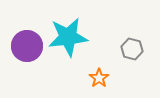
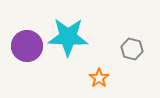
cyan star: rotated 9 degrees clockwise
